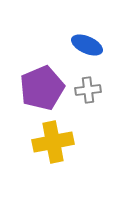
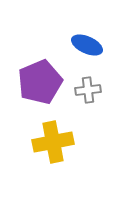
purple pentagon: moved 2 px left, 6 px up
